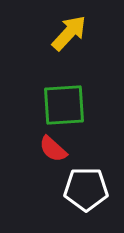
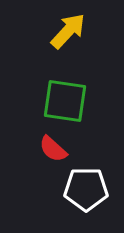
yellow arrow: moved 1 px left, 2 px up
green square: moved 1 px right, 4 px up; rotated 12 degrees clockwise
